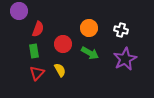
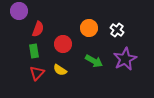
white cross: moved 4 px left; rotated 24 degrees clockwise
green arrow: moved 4 px right, 8 px down
yellow semicircle: rotated 152 degrees clockwise
